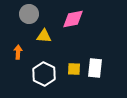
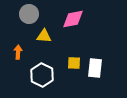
yellow square: moved 6 px up
white hexagon: moved 2 px left, 1 px down
